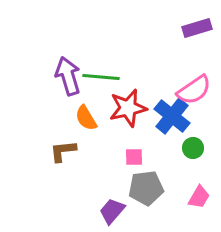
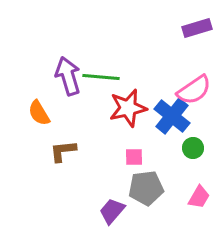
orange semicircle: moved 47 px left, 5 px up
